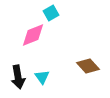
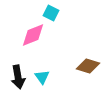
cyan square: rotated 35 degrees counterclockwise
brown diamond: rotated 30 degrees counterclockwise
